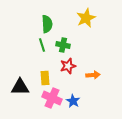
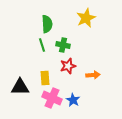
blue star: moved 1 px up
